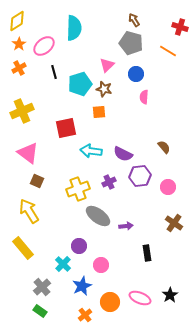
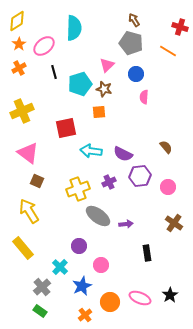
brown semicircle at (164, 147): moved 2 px right
purple arrow at (126, 226): moved 2 px up
cyan cross at (63, 264): moved 3 px left, 3 px down
